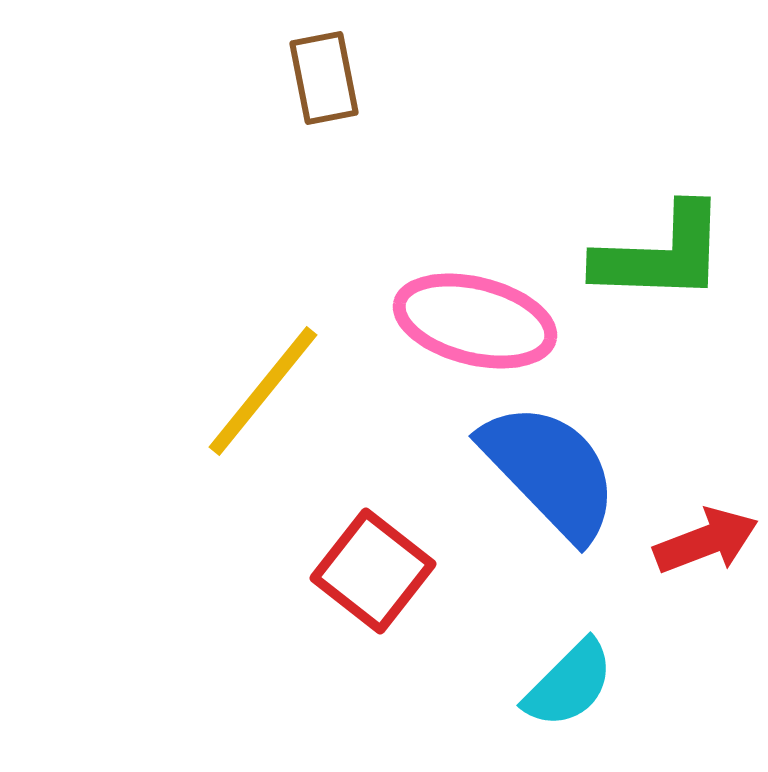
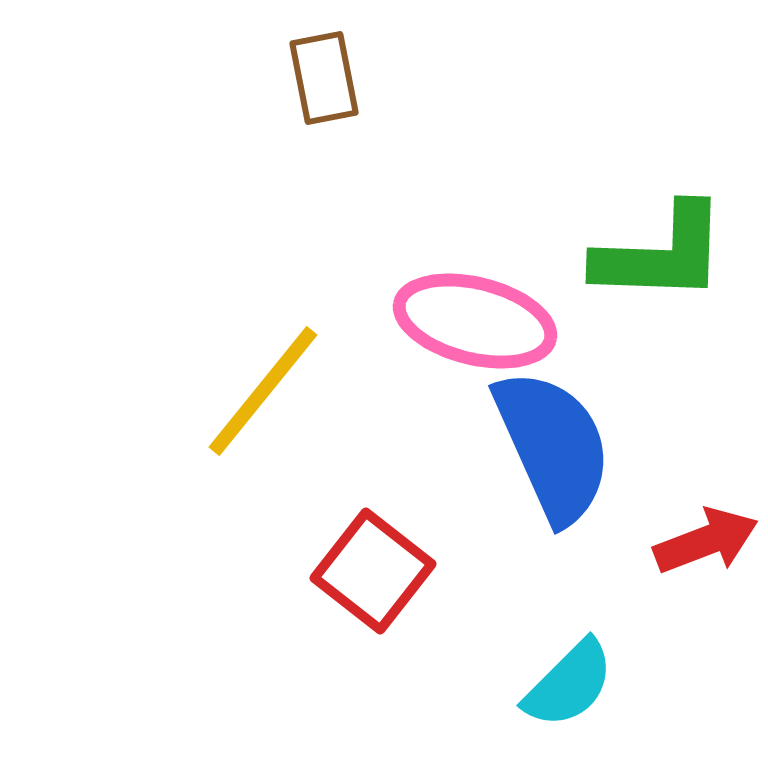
blue semicircle: moved 3 px right, 25 px up; rotated 20 degrees clockwise
